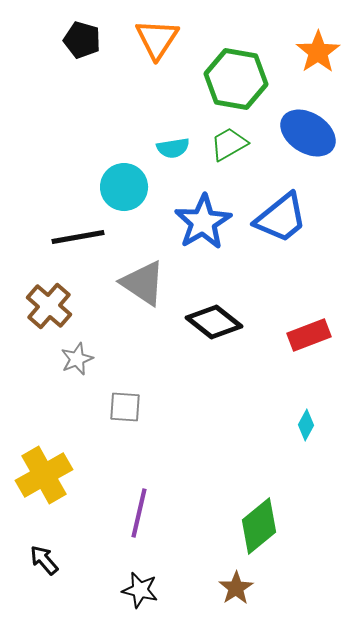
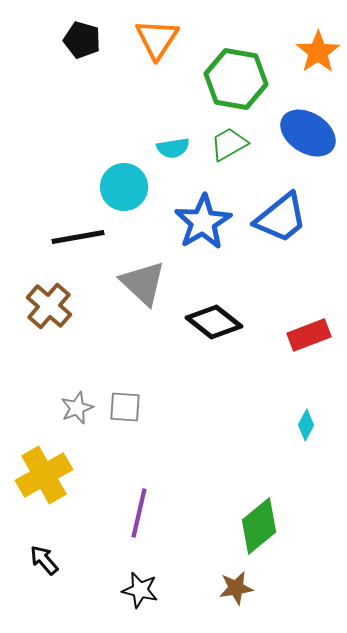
gray triangle: rotated 9 degrees clockwise
gray star: moved 49 px down
brown star: rotated 24 degrees clockwise
